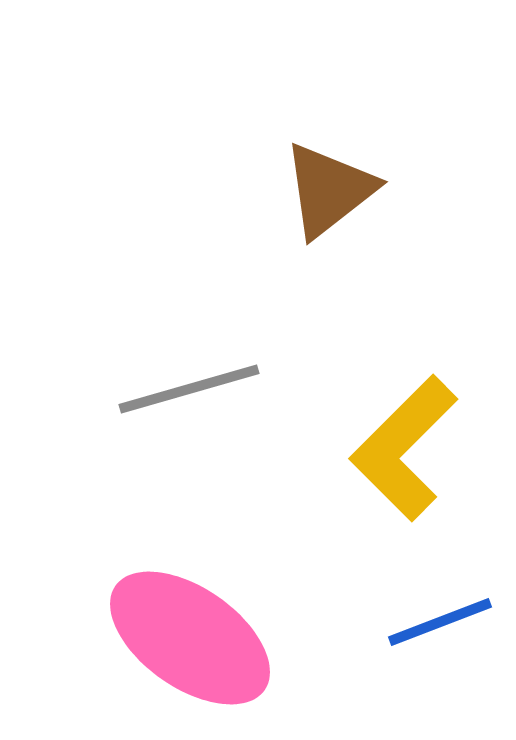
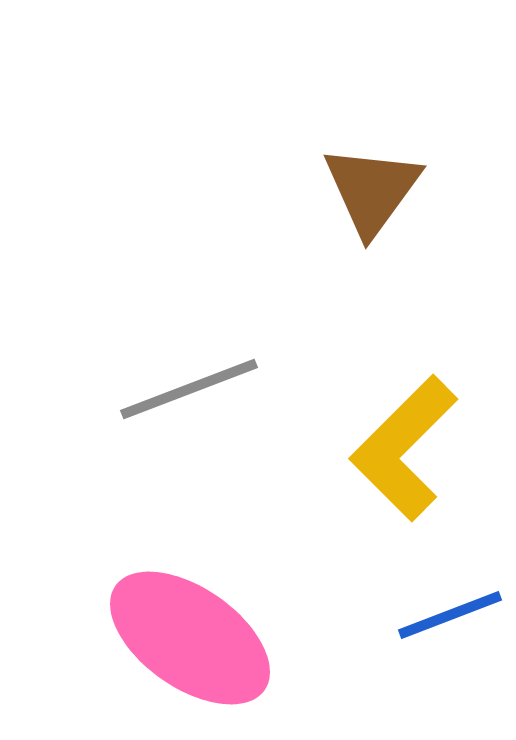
brown triangle: moved 43 px right; rotated 16 degrees counterclockwise
gray line: rotated 5 degrees counterclockwise
blue line: moved 10 px right, 7 px up
